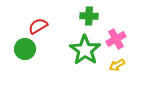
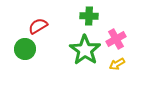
yellow arrow: moved 1 px up
